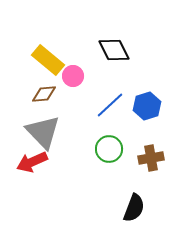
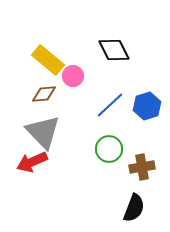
brown cross: moved 9 px left, 9 px down
